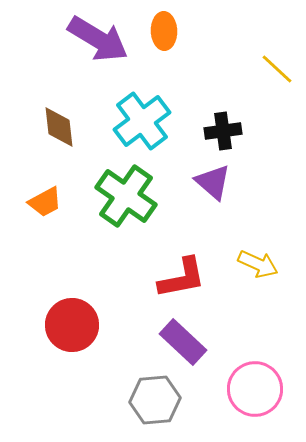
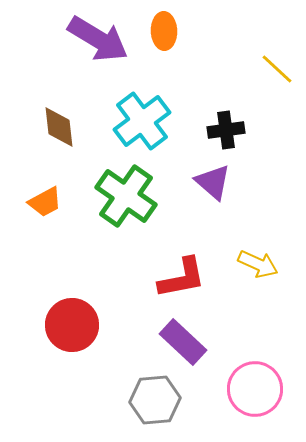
black cross: moved 3 px right, 1 px up
